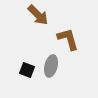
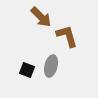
brown arrow: moved 3 px right, 2 px down
brown L-shape: moved 1 px left, 3 px up
